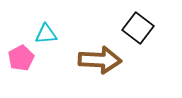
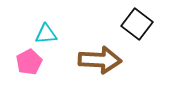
black square: moved 1 px left, 4 px up
pink pentagon: moved 8 px right, 4 px down
